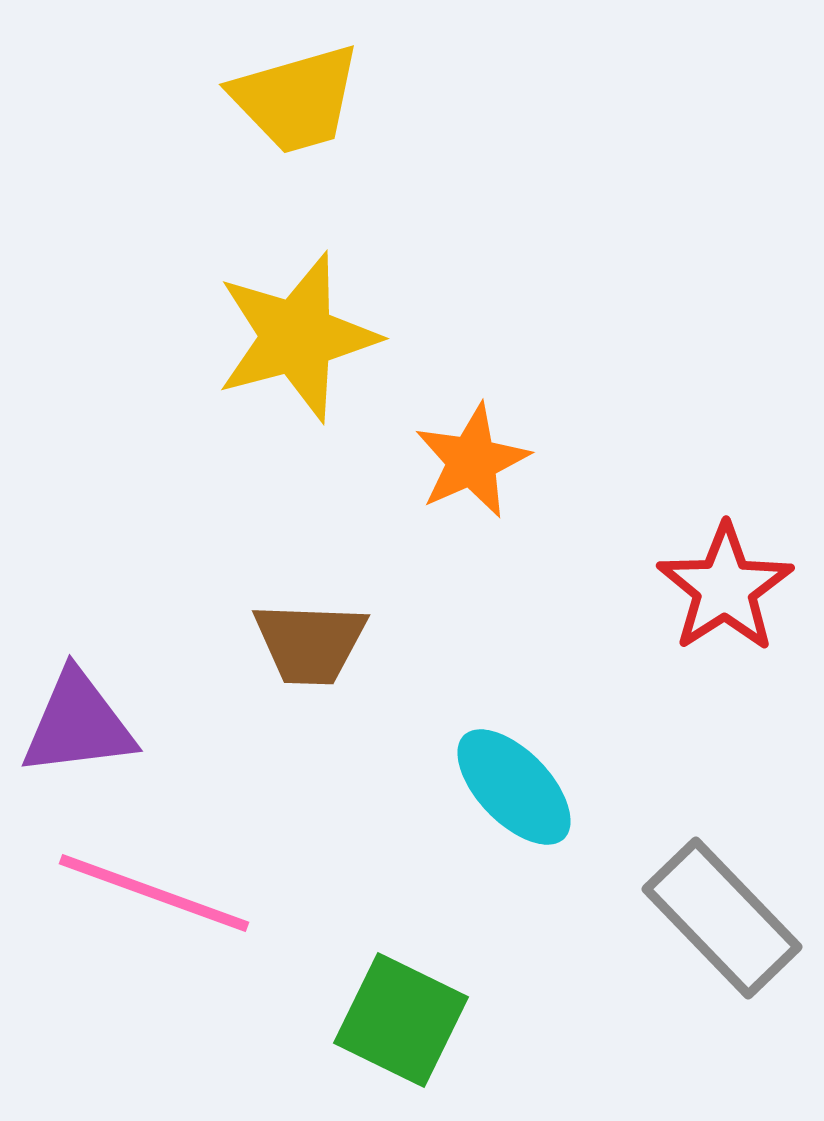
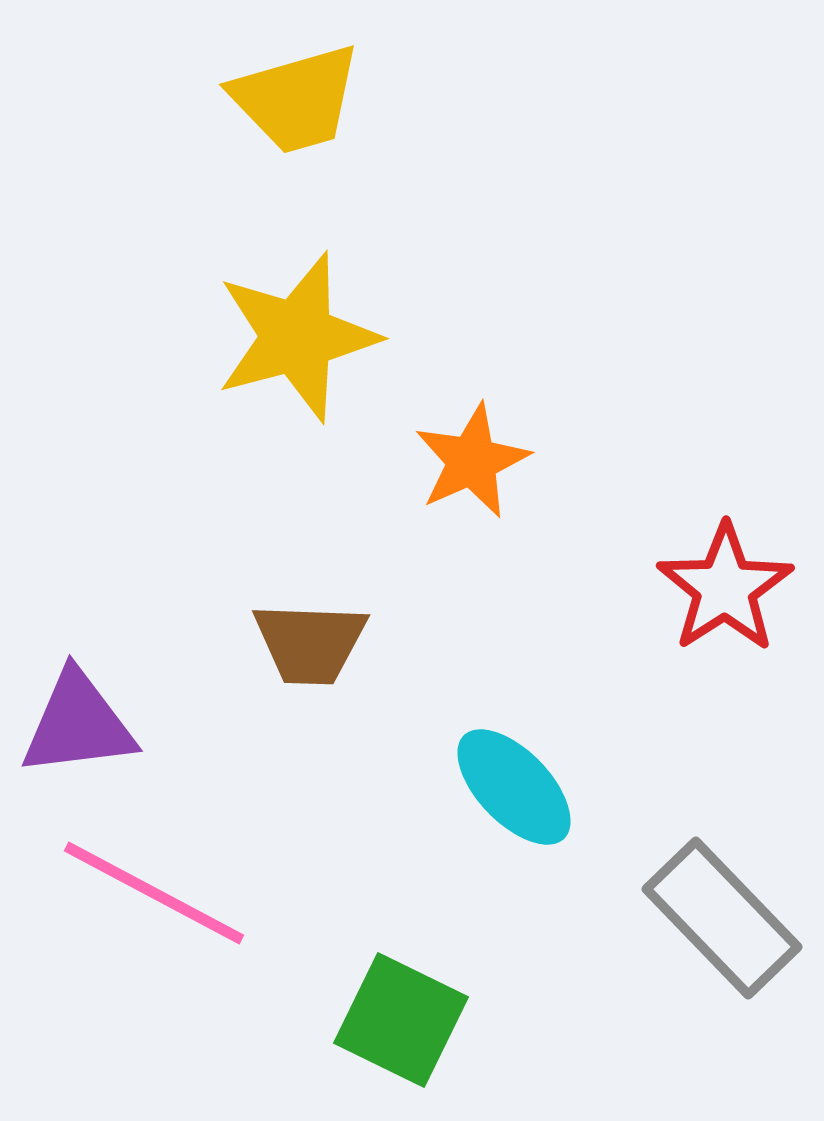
pink line: rotated 8 degrees clockwise
